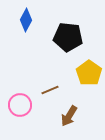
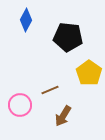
brown arrow: moved 6 px left
